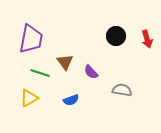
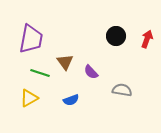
red arrow: rotated 144 degrees counterclockwise
